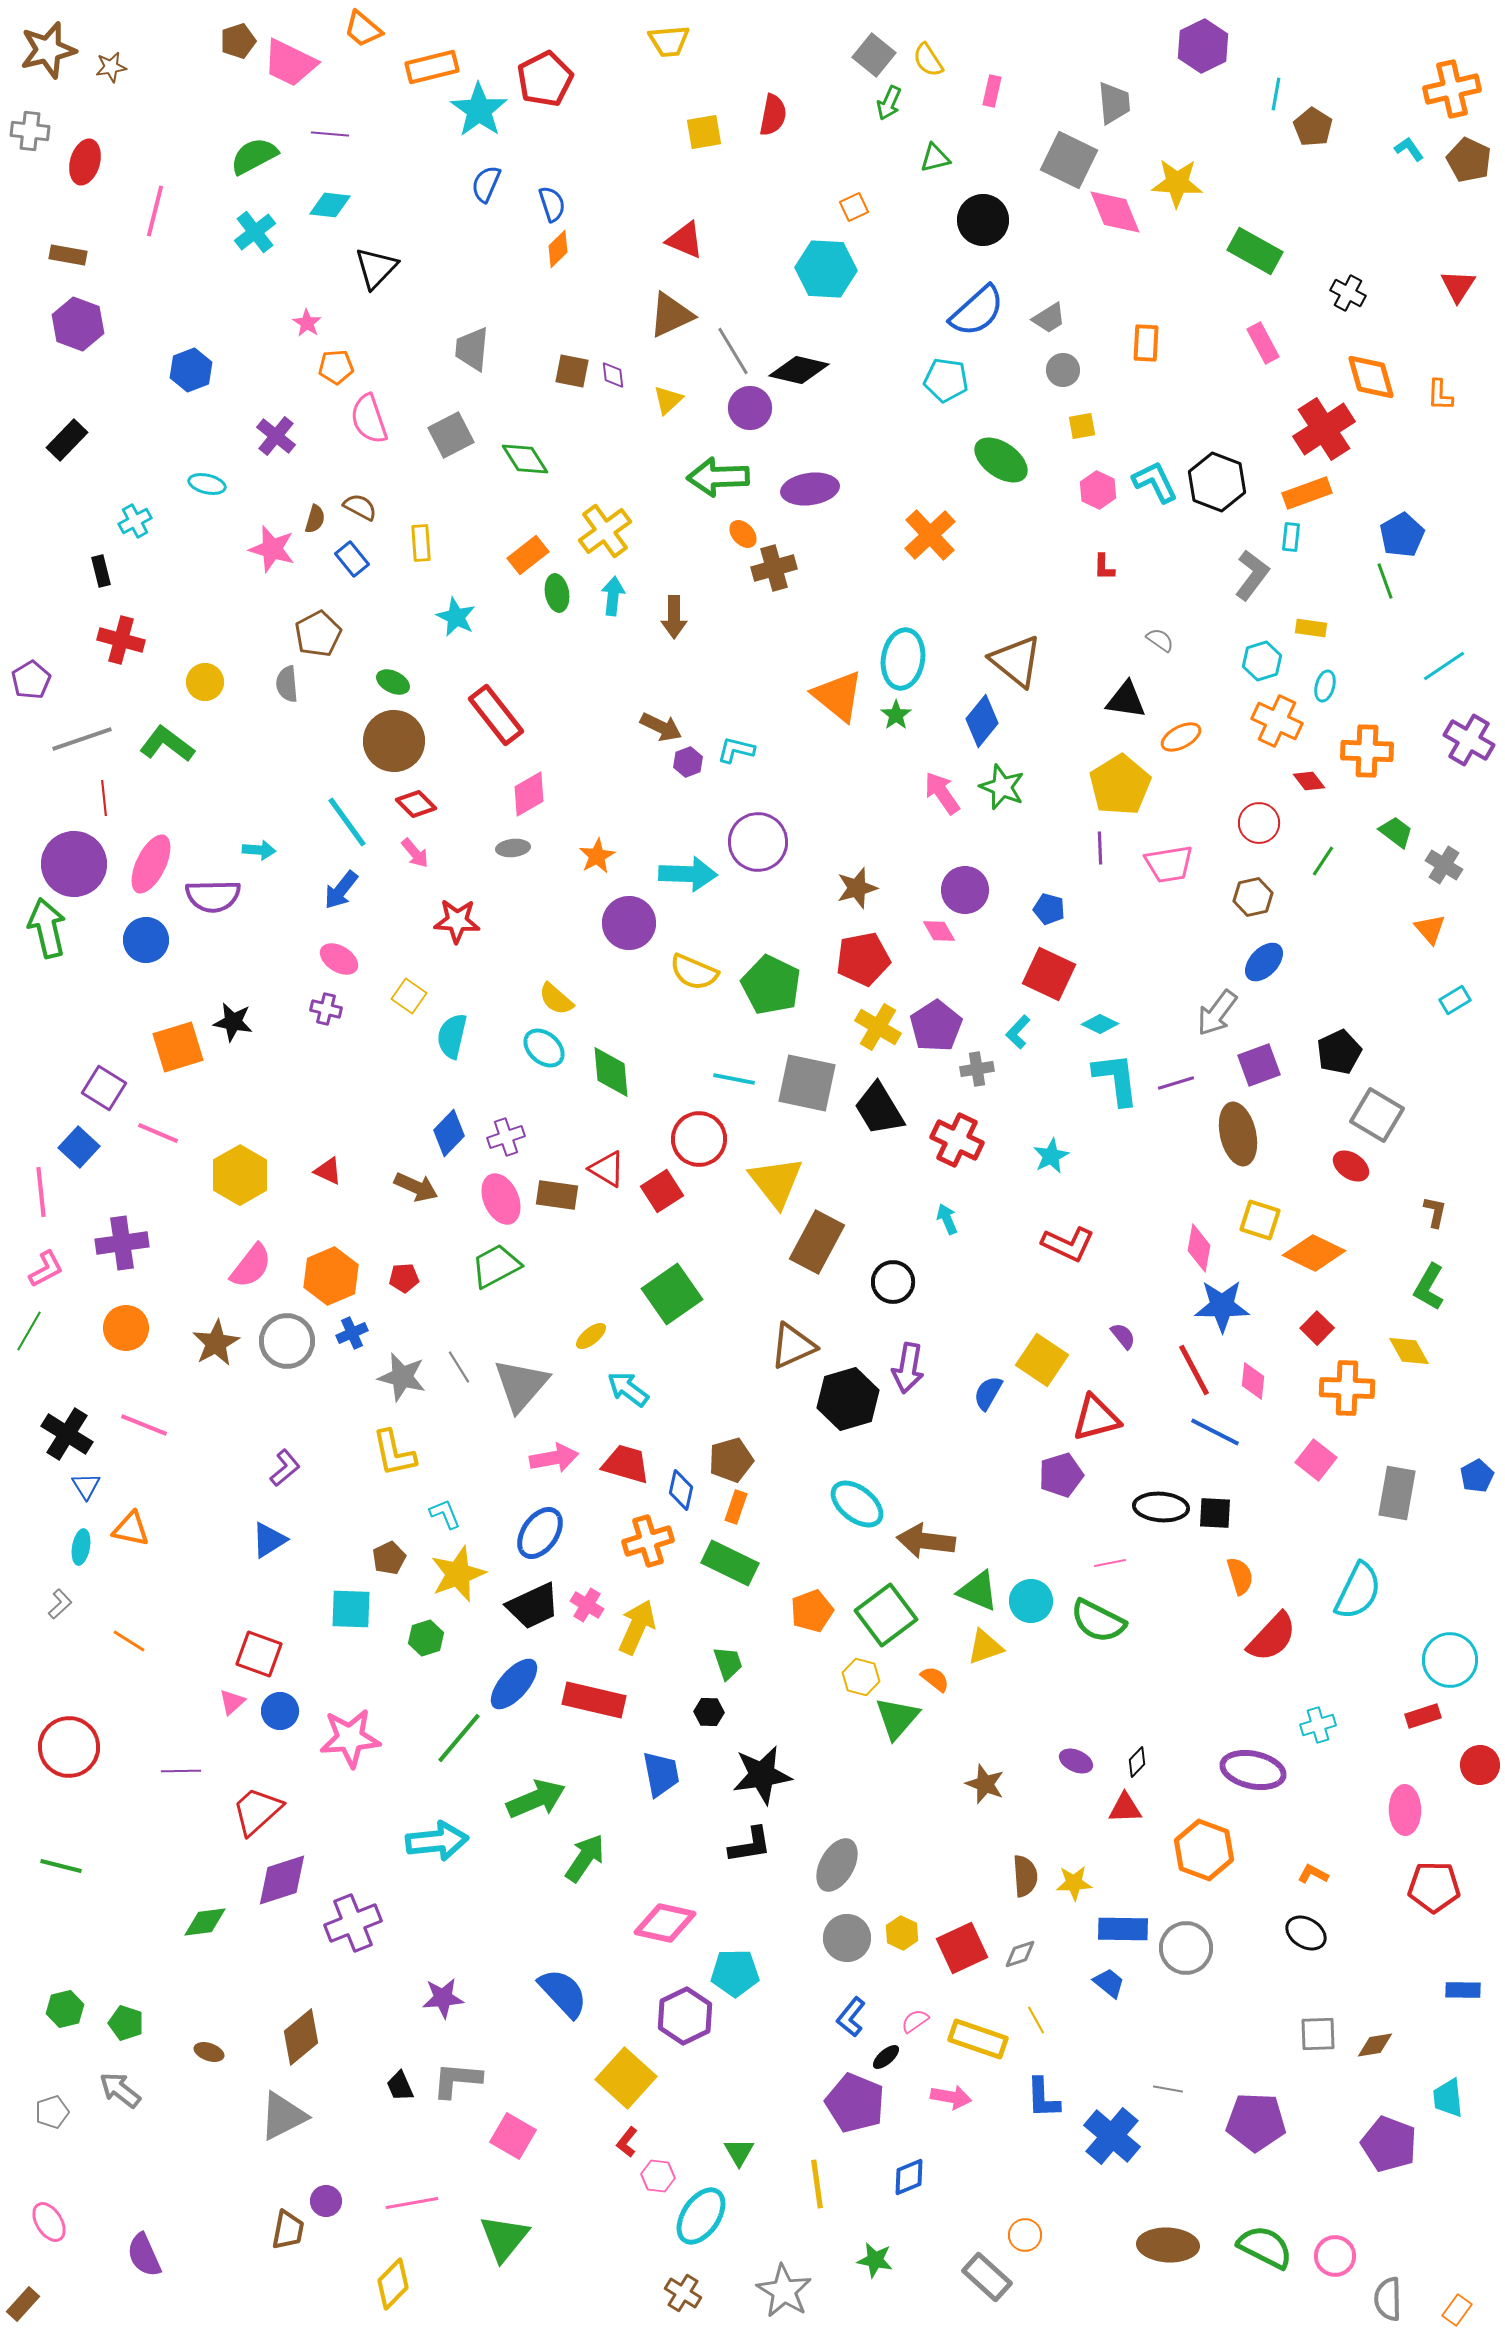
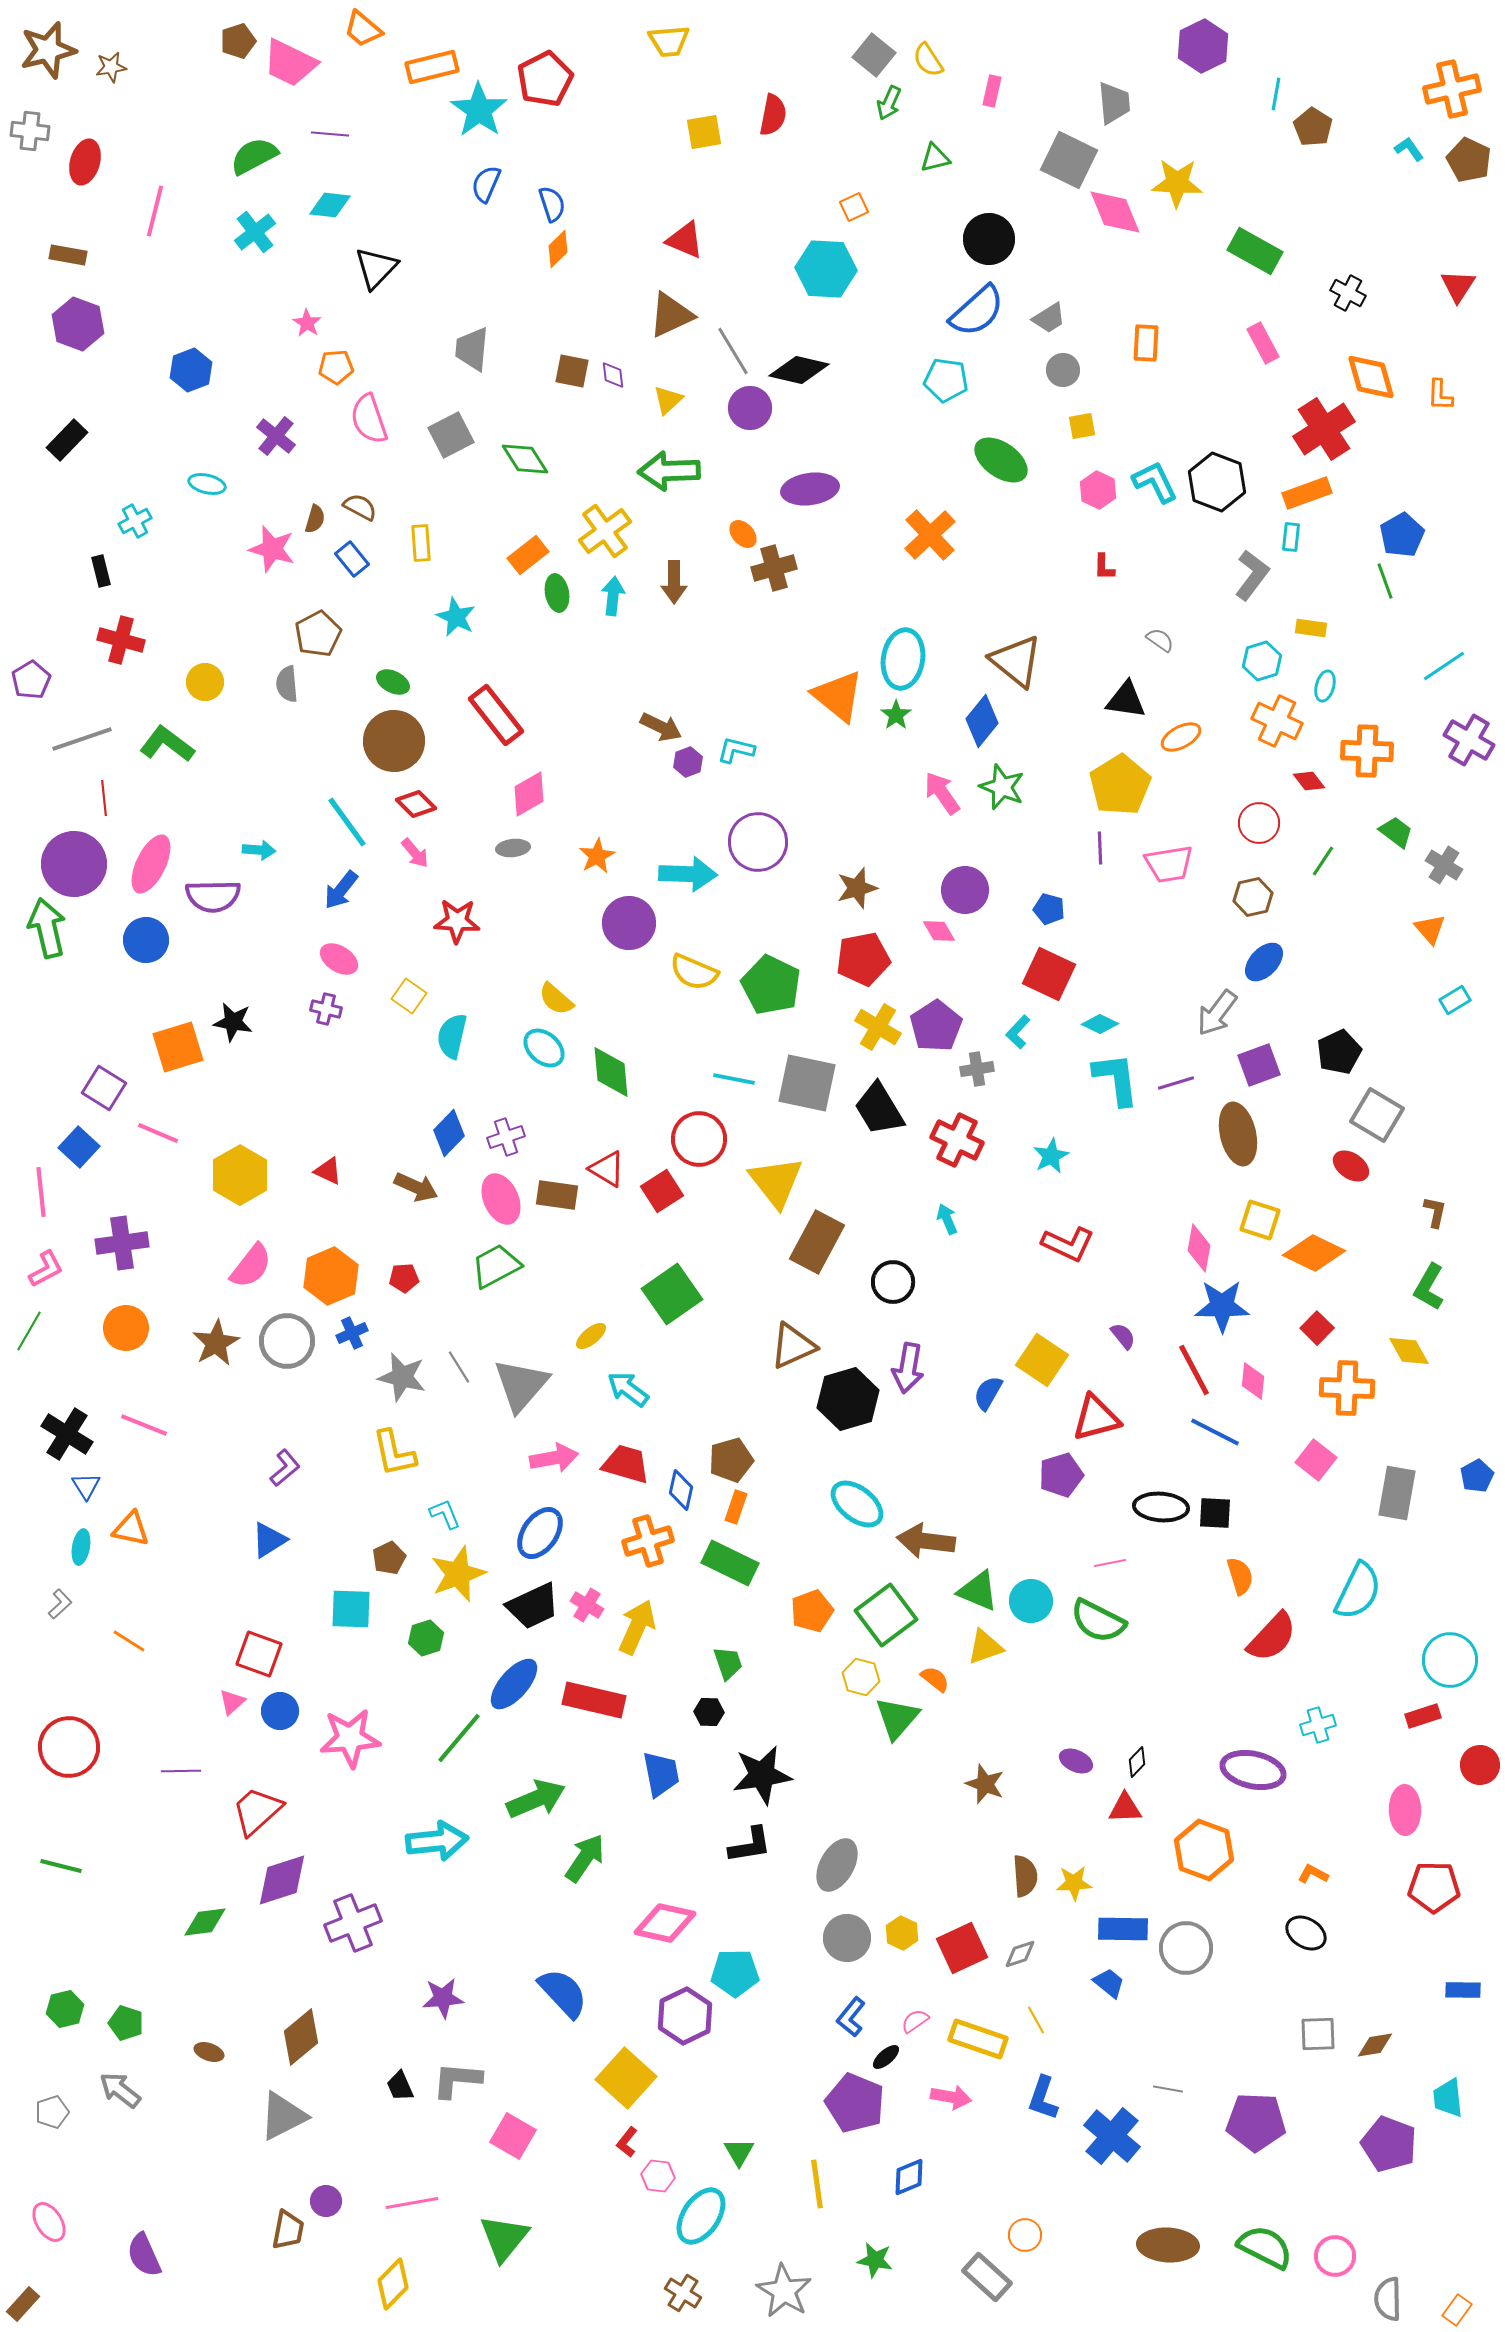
black circle at (983, 220): moved 6 px right, 19 px down
green arrow at (718, 477): moved 49 px left, 6 px up
brown arrow at (674, 617): moved 35 px up
blue L-shape at (1043, 2098): rotated 21 degrees clockwise
